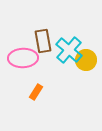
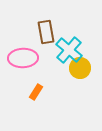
brown rectangle: moved 3 px right, 9 px up
yellow circle: moved 6 px left, 8 px down
